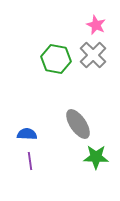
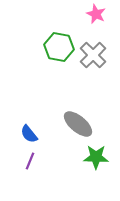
pink star: moved 11 px up
green hexagon: moved 3 px right, 12 px up
gray ellipse: rotated 16 degrees counterclockwise
blue semicircle: moved 2 px right; rotated 132 degrees counterclockwise
purple line: rotated 30 degrees clockwise
